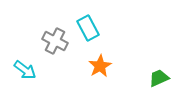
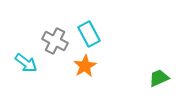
cyan rectangle: moved 1 px right, 6 px down
orange star: moved 15 px left
cyan arrow: moved 1 px right, 7 px up
